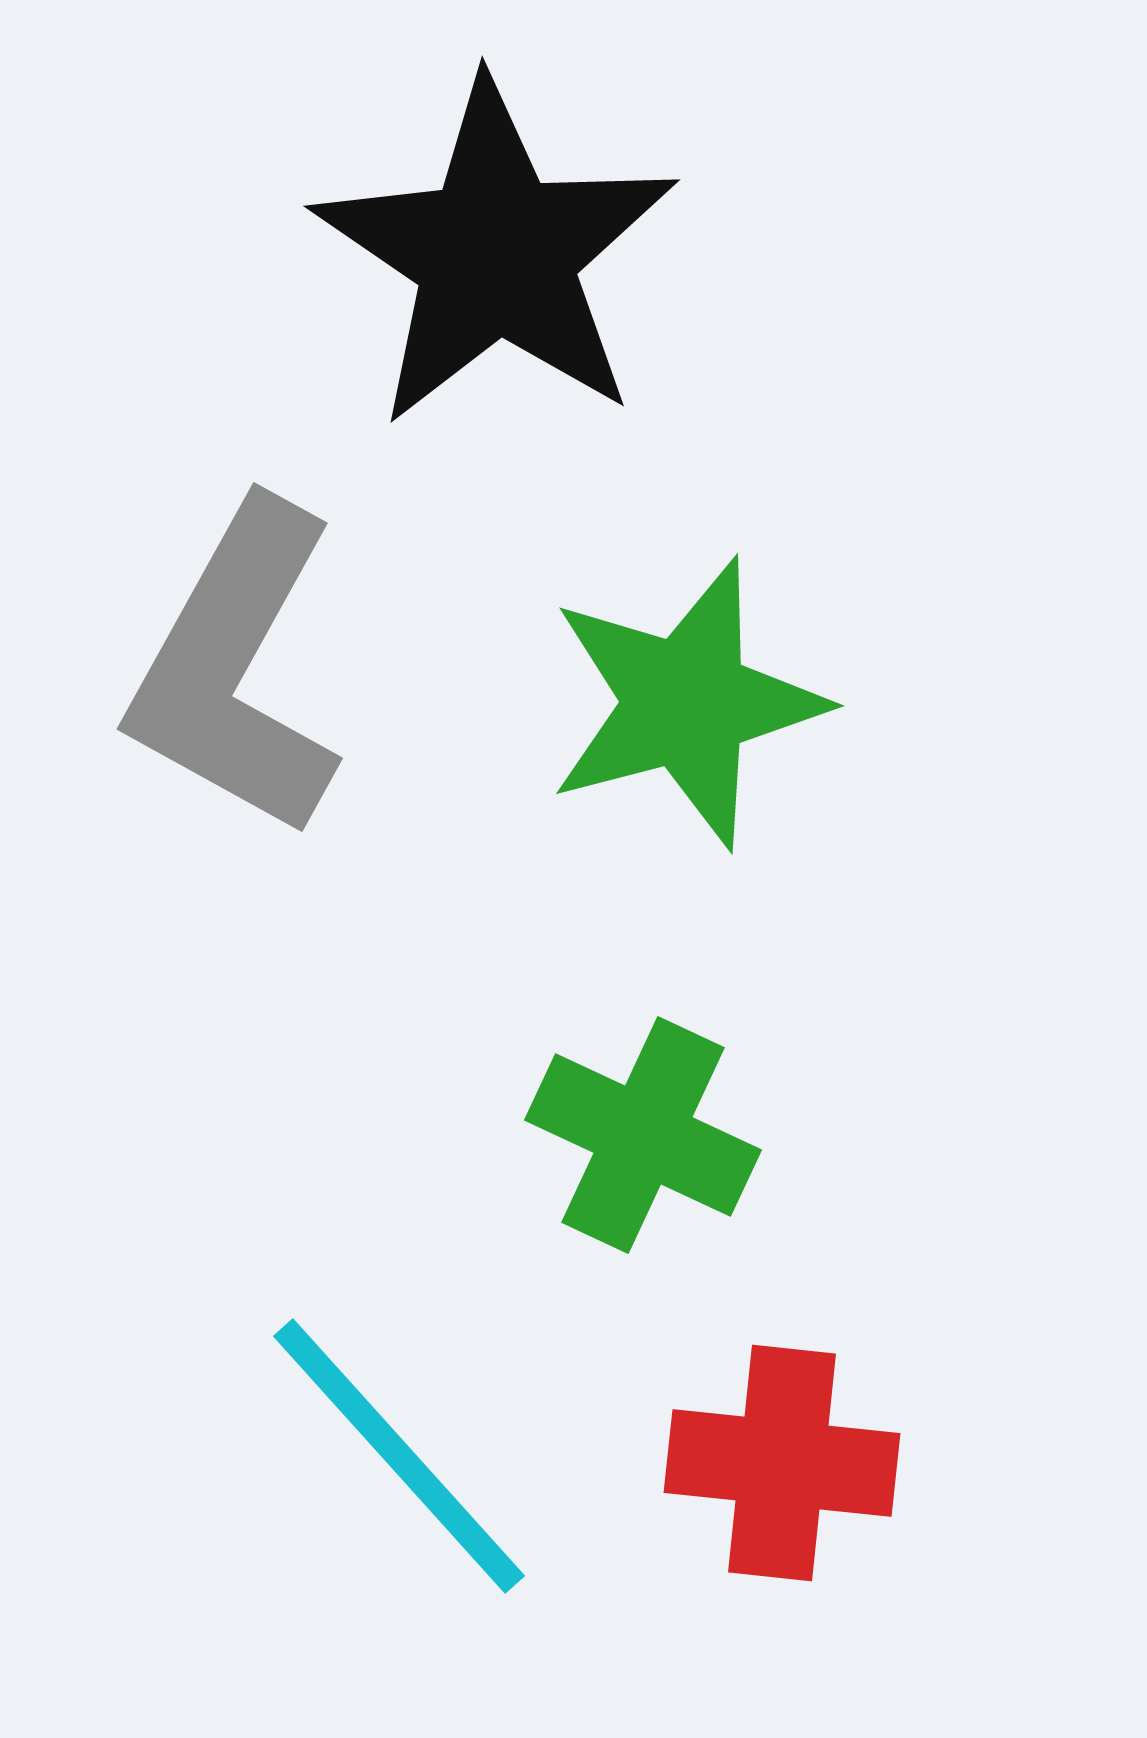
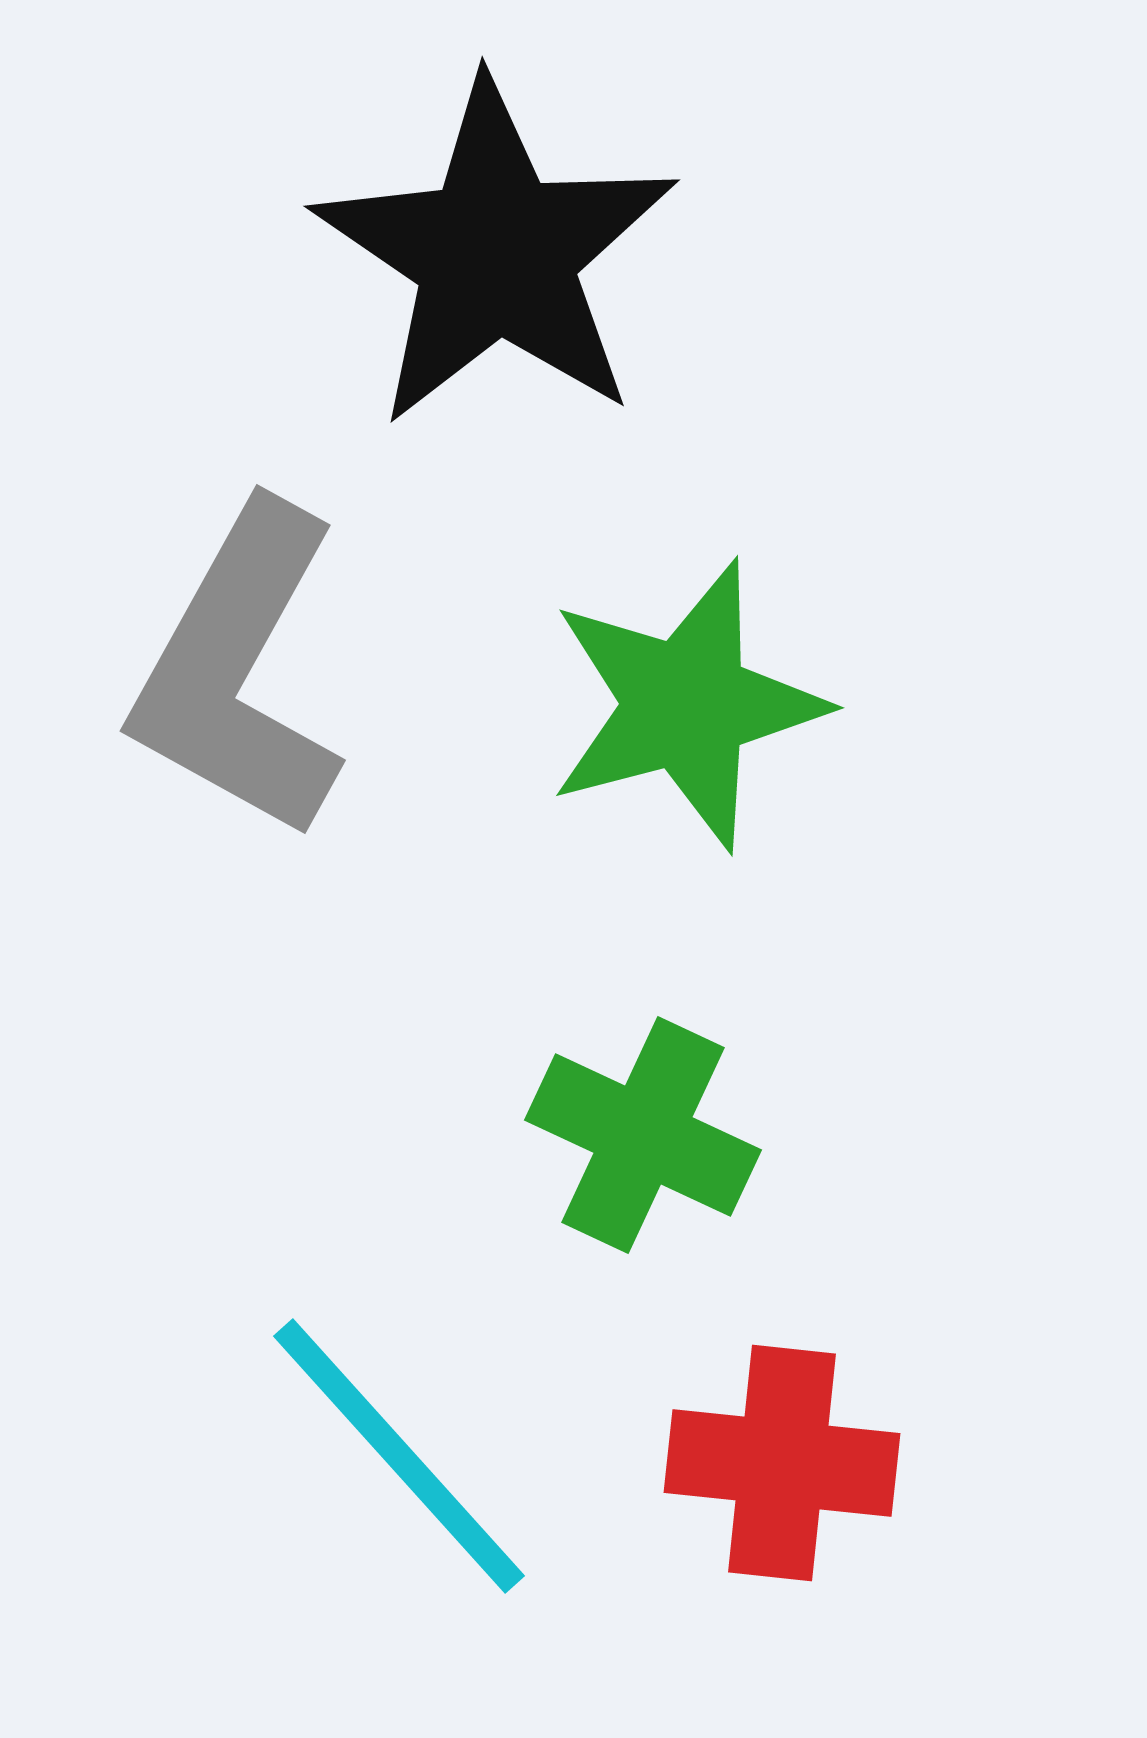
gray L-shape: moved 3 px right, 2 px down
green star: moved 2 px down
